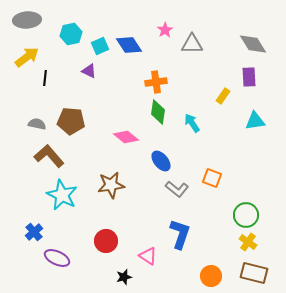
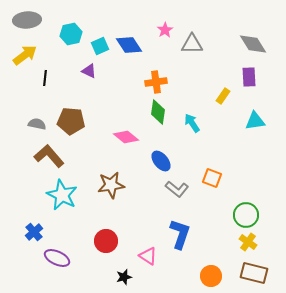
yellow arrow: moved 2 px left, 2 px up
